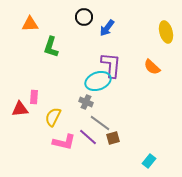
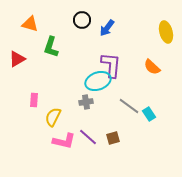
black circle: moved 2 px left, 3 px down
orange triangle: rotated 18 degrees clockwise
pink rectangle: moved 3 px down
gray cross: rotated 32 degrees counterclockwise
red triangle: moved 3 px left, 50 px up; rotated 24 degrees counterclockwise
gray line: moved 29 px right, 17 px up
pink L-shape: moved 1 px up
cyan rectangle: moved 47 px up; rotated 72 degrees counterclockwise
